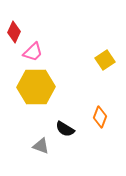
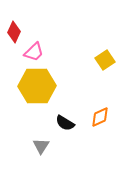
pink trapezoid: moved 1 px right
yellow hexagon: moved 1 px right, 1 px up
orange diamond: rotated 45 degrees clockwise
black semicircle: moved 6 px up
gray triangle: rotated 42 degrees clockwise
